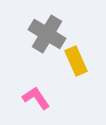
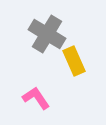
yellow rectangle: moved 2 px left
